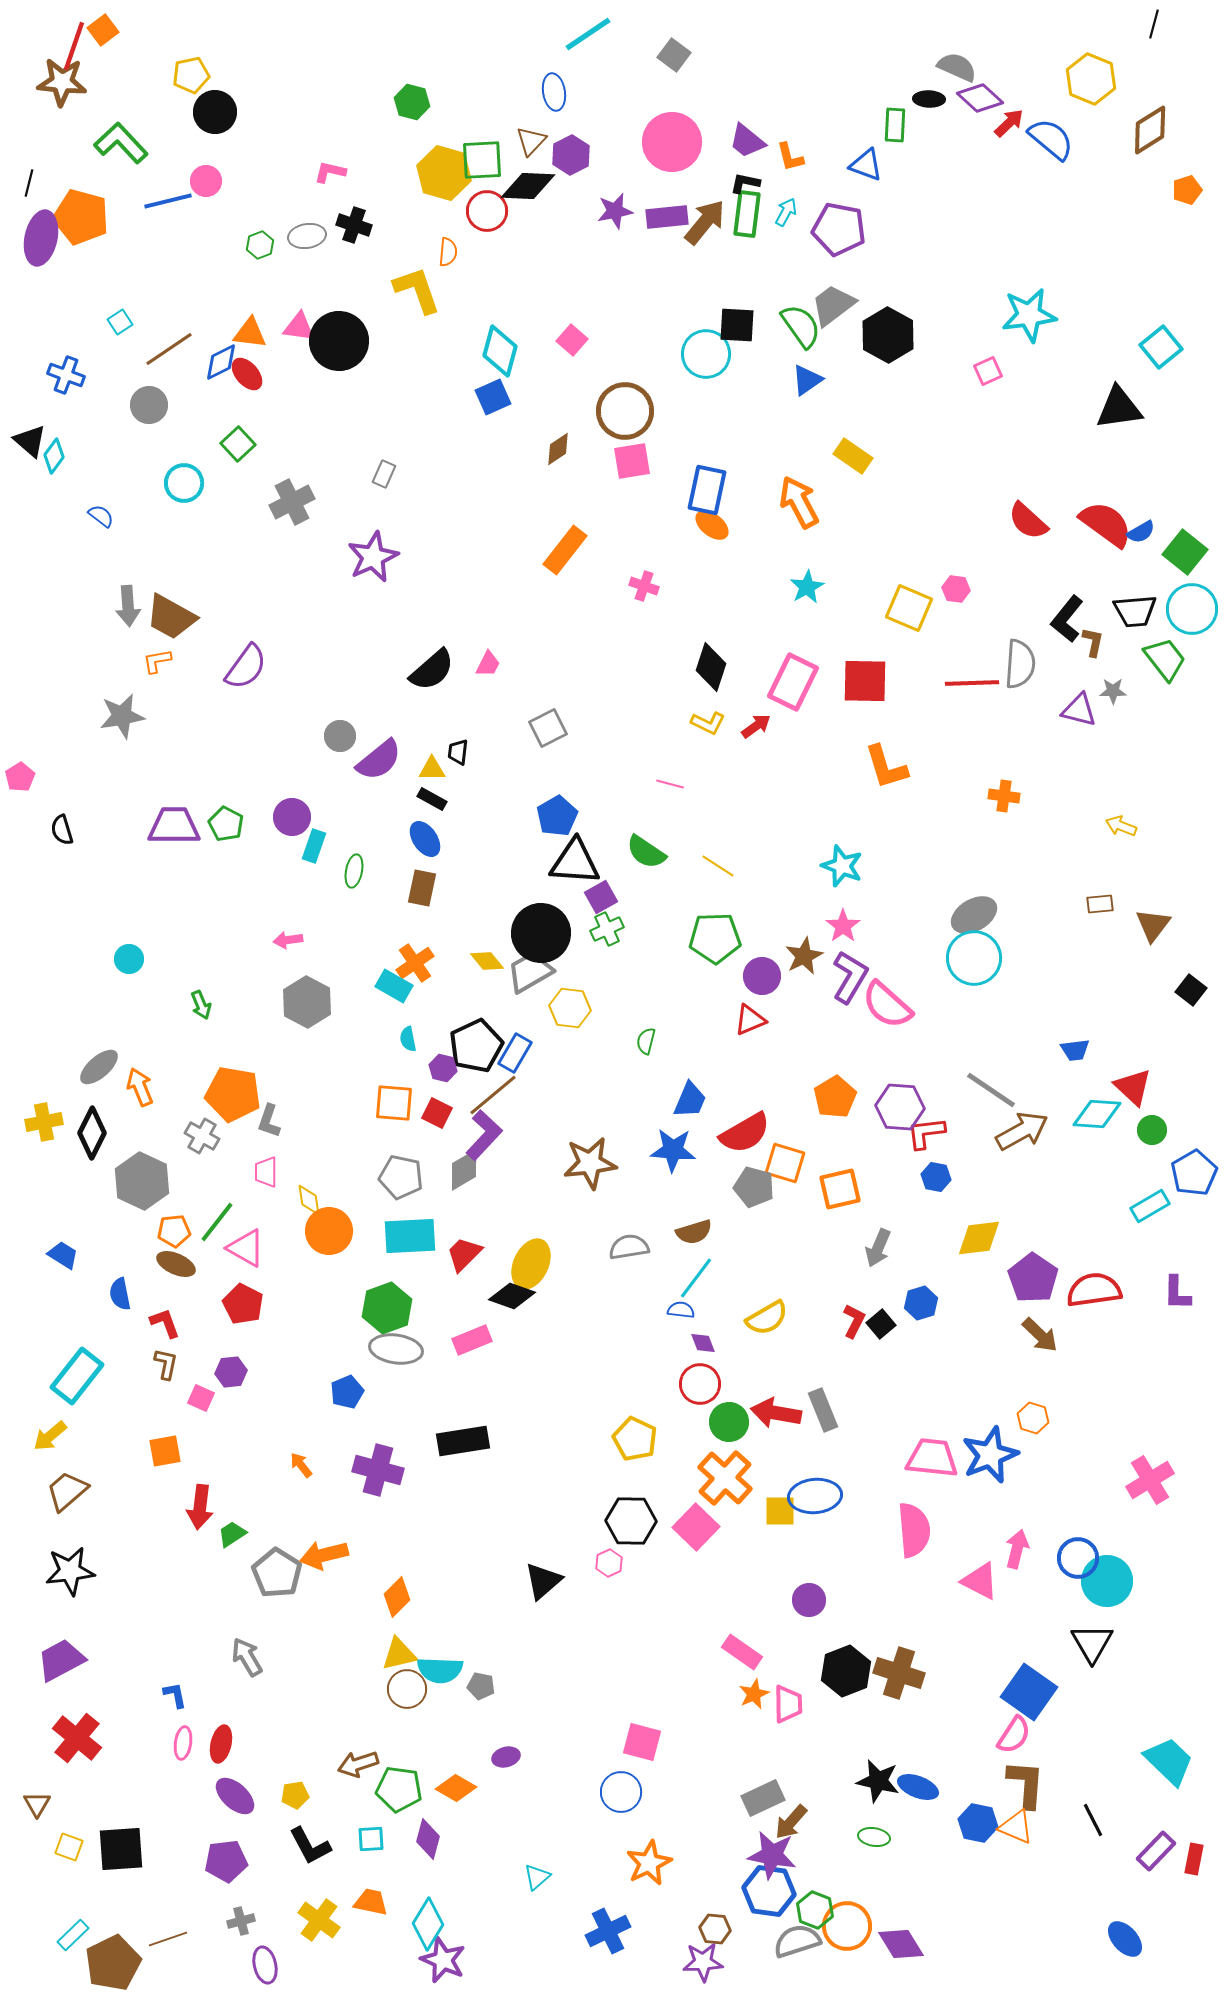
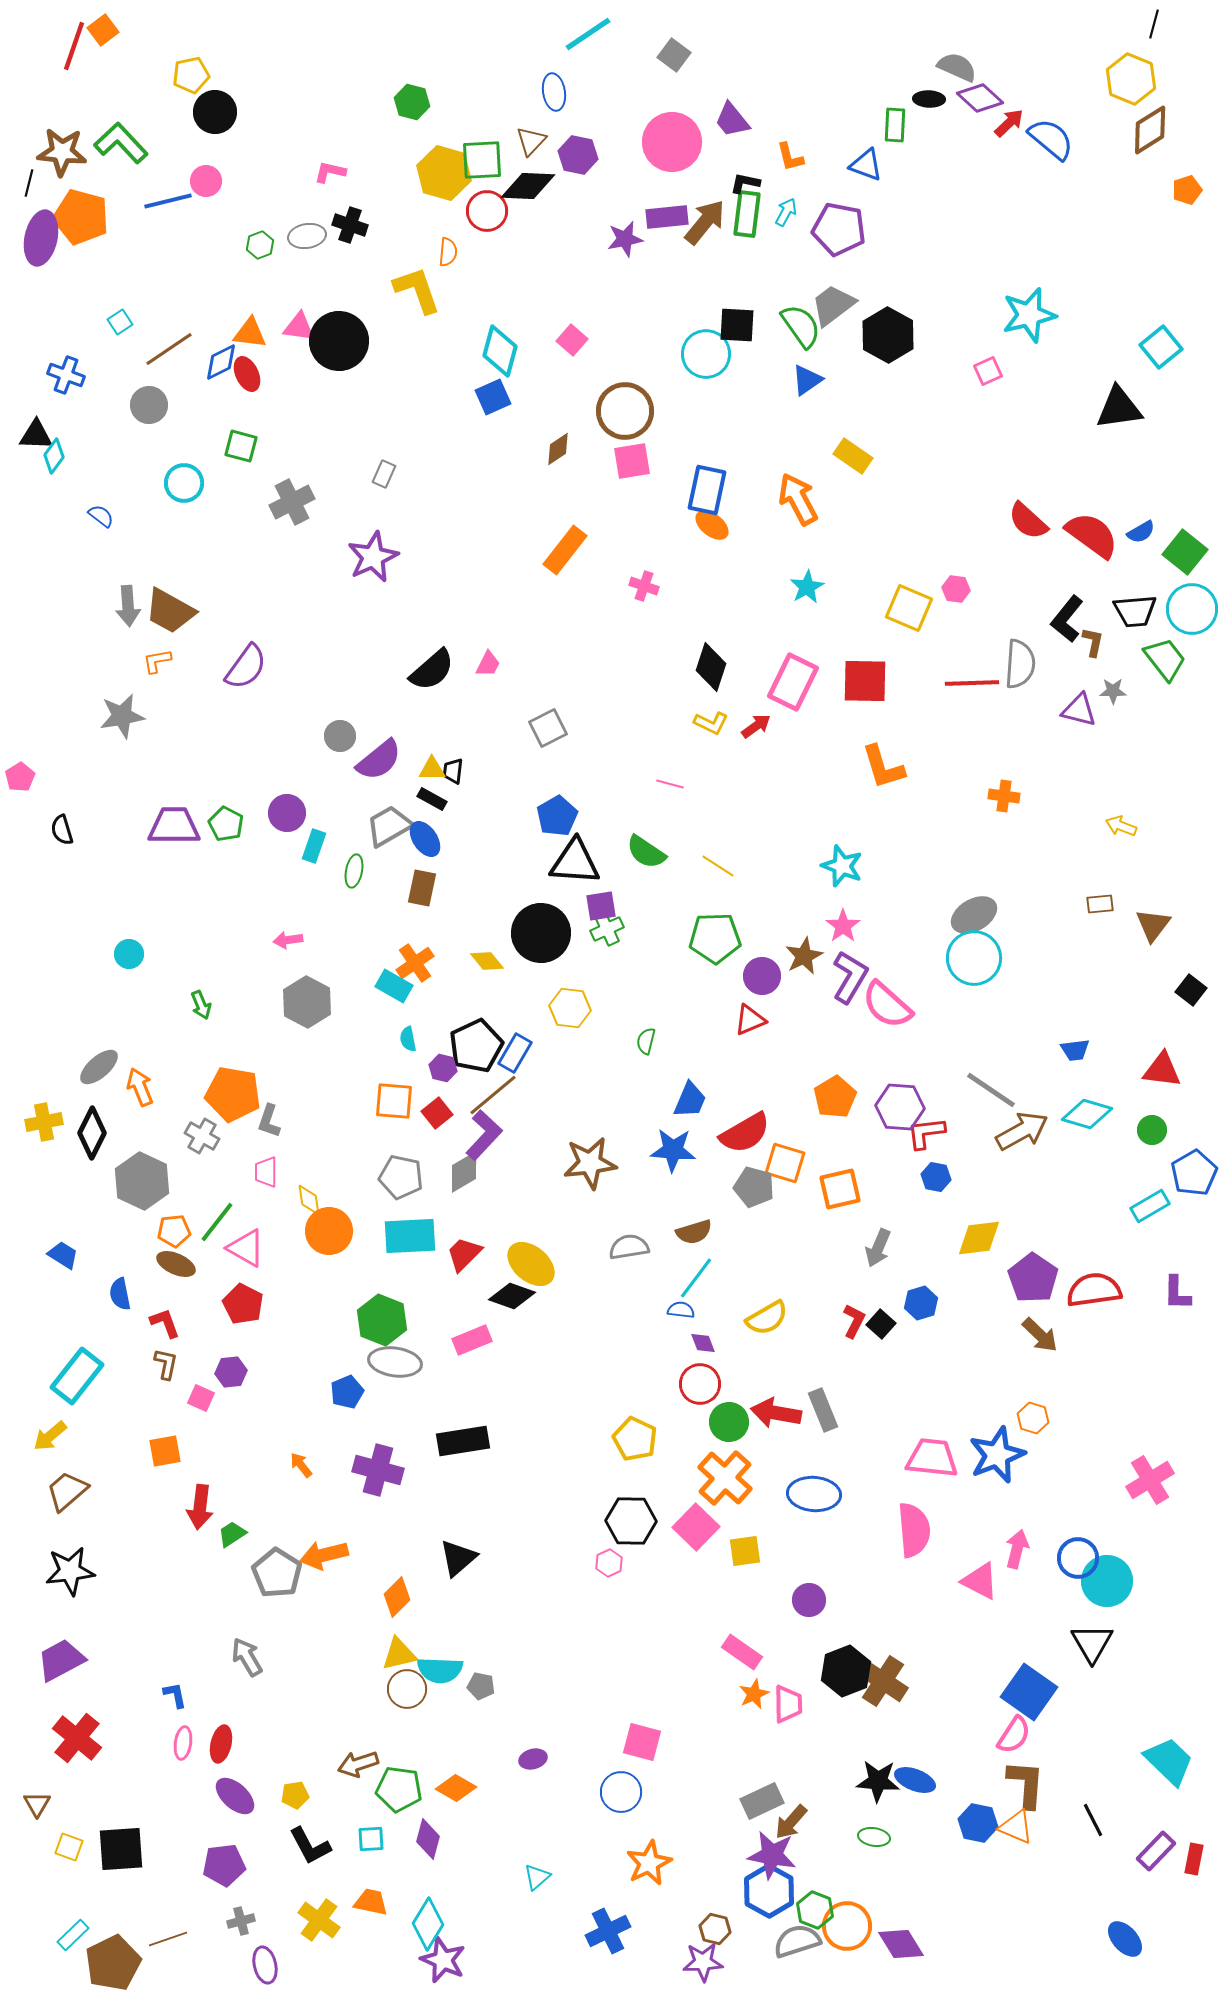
yellow hexagon at (1091, 79): moved 40 px right
brown star at (62, 82): moved 70 px down
purple trapezoid at (747, 141): moved 15 px left, 21 px up; rotated 12 degrees clockwise
purple hexagon at (571, 155): moved 7 px right; rotated 21 degrees counterclockwise
purple star at (615, 211): moved 10 px right, 28 px down
black cross at (354, 225): moved 4 px left
cyan star at (1029, 315): rotated 6 degrees counterclockwise
red ellipse at (247, 374): rotated 16 degrees clockwise
black triangle at (30, 441): moved 6 px right, 6 px up; rotated 39 degrees counterclockwise
green square at (238, 444): moved 3 px right, 2 px down; rotated 32 degrees counterclockwise
orange arrow at (799, 502): moved 1 px left, 3 px up
red semicircle at (1106, 524): moved 14 px left, 11 px down
brown trapezoid at (171, 617): moved 1 px left, 6 px up
yellow L-shape at (708, 723): moved 3 px right
black trapezoid at (458, 752): moved 5 px left, 19 px down
orange L-shape at (886, 767): moved 3 px left
purple circle at (292, 817): moved 5 px left, 4 px up
purple square at (601, 897): moved 9 px down; rotated 20 degrees clockwise
cyan circle at (129, 959): moved 5 px up
gray trapezoid at (530, 972): moved 141 px left, 146 px up
red triangle at (1133, 1087): moved 29 px right, 17 px up; rotated 36 degrees counterclockwise
orange square at (394, 1103): moved 2 px up
red square at (437, 1113): rotated 24 degrees clockwise
cyan diamond at (1097, 1114): moved 10 px left; rotated 12 degrees clockwise
gray diamond at (464, 1170): moved 2 px down
yellow ellipse at (531, 1264): rotated 75 degrees counterclockwise
green hexagon at (387, 1308): moved 5 px left, 12 px down; rotated 18 degrees counterclockwise
black square at (881, 1324): rotated 8 degrees counterclockwise
gray ellipse at (396, 1349): moved 1 px left, 13 px down
blue star at (990, 1455): moved 7 px right
blue ellipse at (815, 1496): moved 1 px left, 2 px up; rotated 9 degrees clockwise
yellow square at (780, 1511): moved 35 px left, 40 px down; rotated 8 degrees counterclockwise
black triangle at (543, 1581): moved 85 px left, 23 px up
brown cross at (899, 1673): moved 16 px left, 8 px down; rotated 15 degrees clockwise
purple ellipse at (506, 1757): moved 27 px right, 2 px down
black star at (878, 1781): rotated 9 degrees counterclockwise
blue ellipse at (918, 1787): moved 3 px left, 7 px up
gray rectangle at (763, 1798): moved 1 px left, 3 px down
purple pentagon at (226, 1861): moved 2 px left, 4 px down
blue hexagon at (769, 1891): rotated 21 degrees clockwise
brown hexagon at (715, 1929): rotated 8 degrees clockwise
